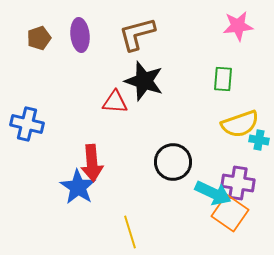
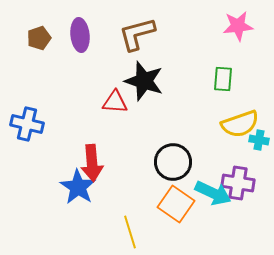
orange square: moved 54 px left, 9 px up
